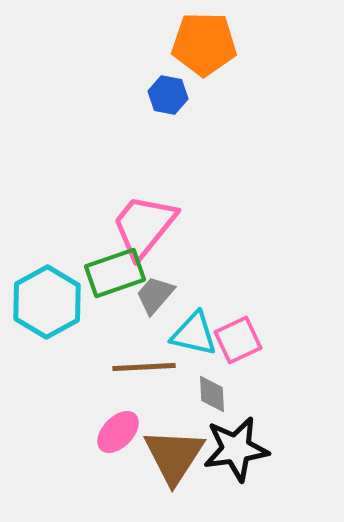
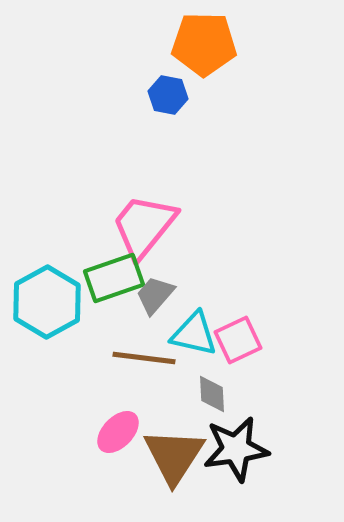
green rectangle: moved 1 px left, 5 px down
brown line: moved 9 px up; rotated 10 degrees clockwise
